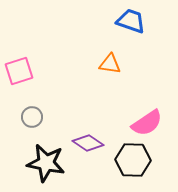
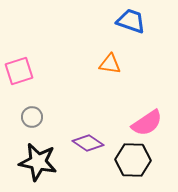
black star: moved 8 px left, 1 px up
